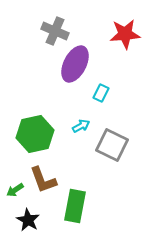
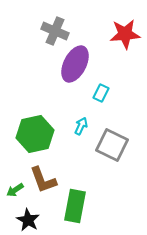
cyan arrow: rotated 36 degrees counterclockwise
